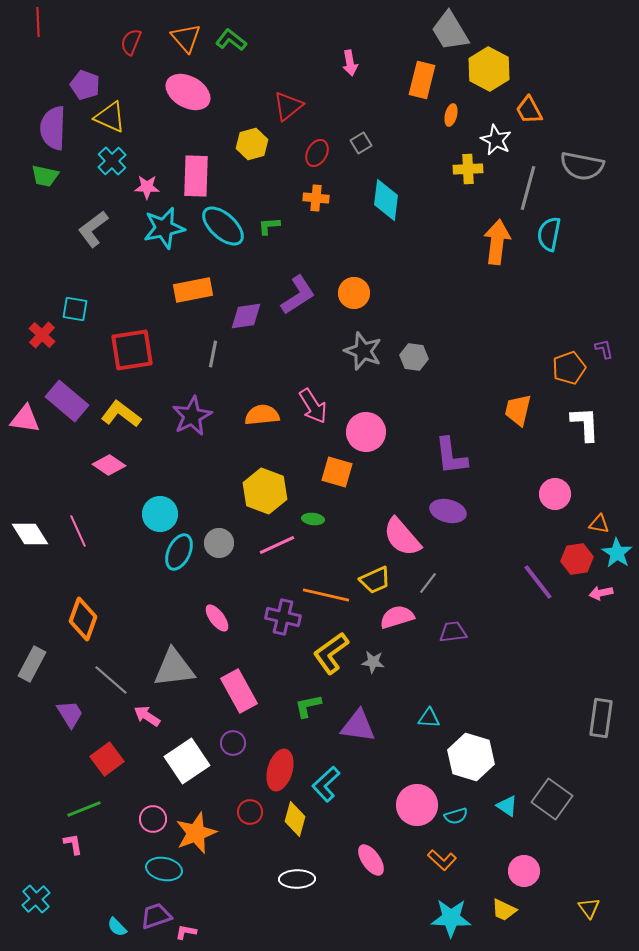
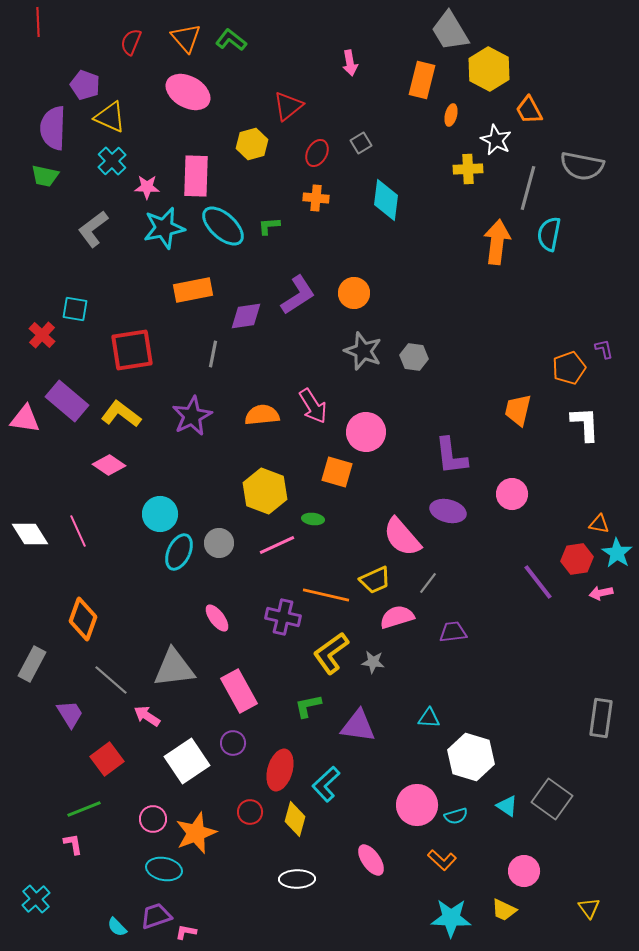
pink circle at (555, 494): moved 43 px left
